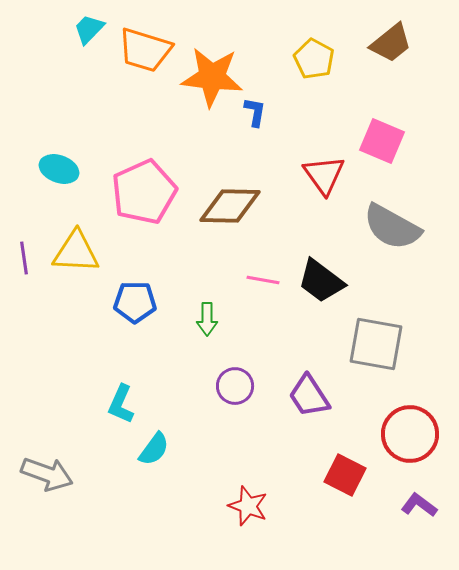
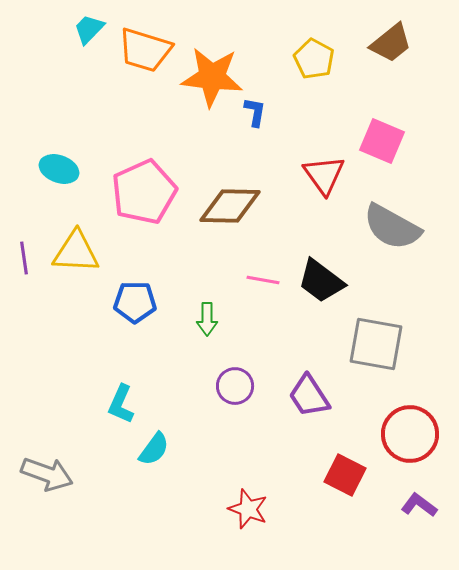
red star: moved 3 px down
